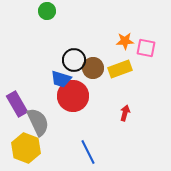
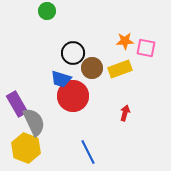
black circle: moved 1 px left, 7 px up
brown circle: moved 1 px left
gray semicircle: moved 4 px left
